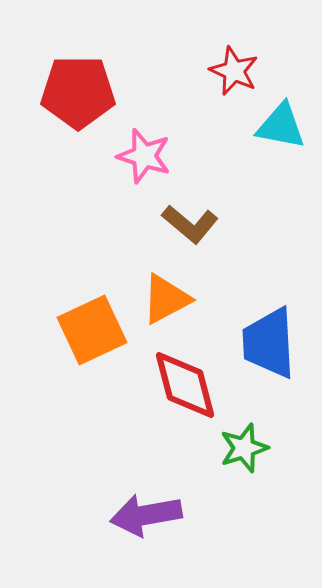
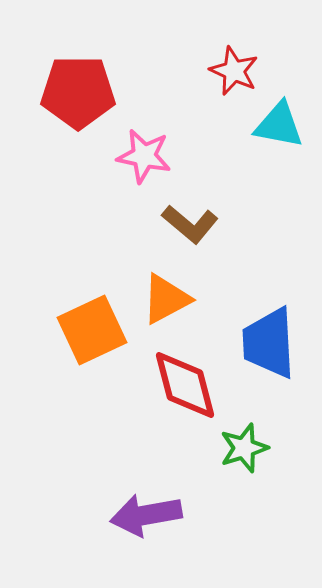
cyan triangle: moved 2 px left, 1 px up
pink star: rotated 6 degrees counterclockwise
